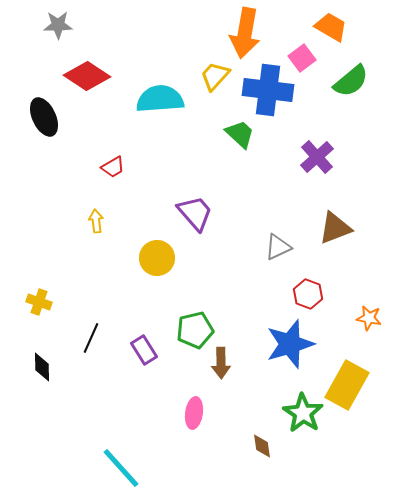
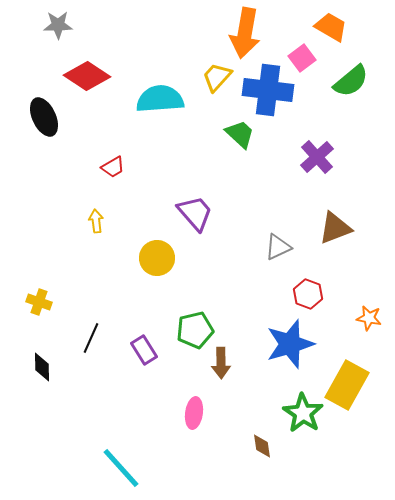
yellow trapezoid: moved 2 px right, 1 px down
